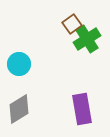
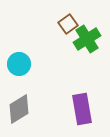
brown square: moved 4 px left
